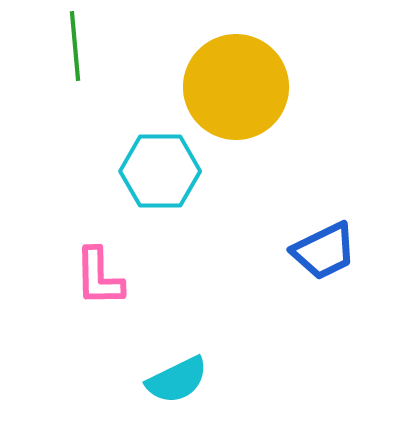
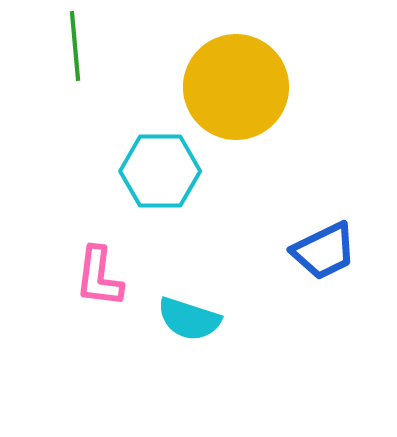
pink L-shape: rotated 8 degrees clockwise
cyan semicircle: moved 12 px right, 61 px up; rotated 44 degrees clockwise
